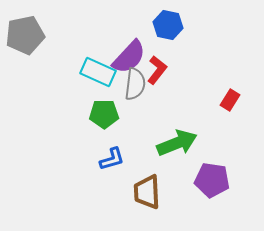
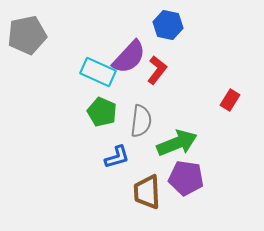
gray pentagon: moved 2 px right
gray semicircle: moved 6 px right, 37 px down
green pentagon: moved 2 px left, 2 px up; rotated 24 degrees clockwise
blue L-shape: moved 5 px right, 2 px up
purple pentagon: moved 26 px left, 2 px up
